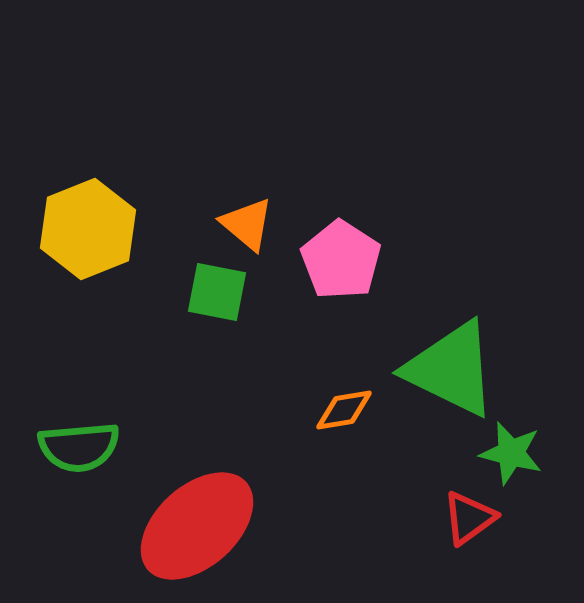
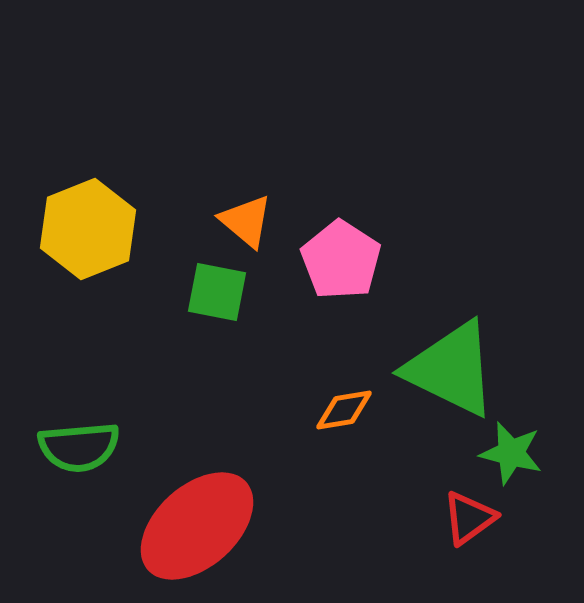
orange triangle: moved 1 px left, 3 px up
